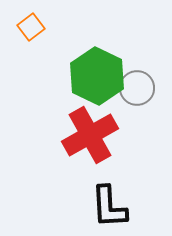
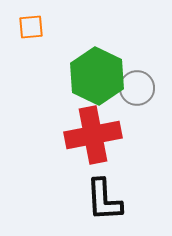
orange square: rotated 32 degrees clockwise
red cross: moved 3 px right; rotated 18 degrees clockwise
black L-shape: moved 5 px left, 7 px up
